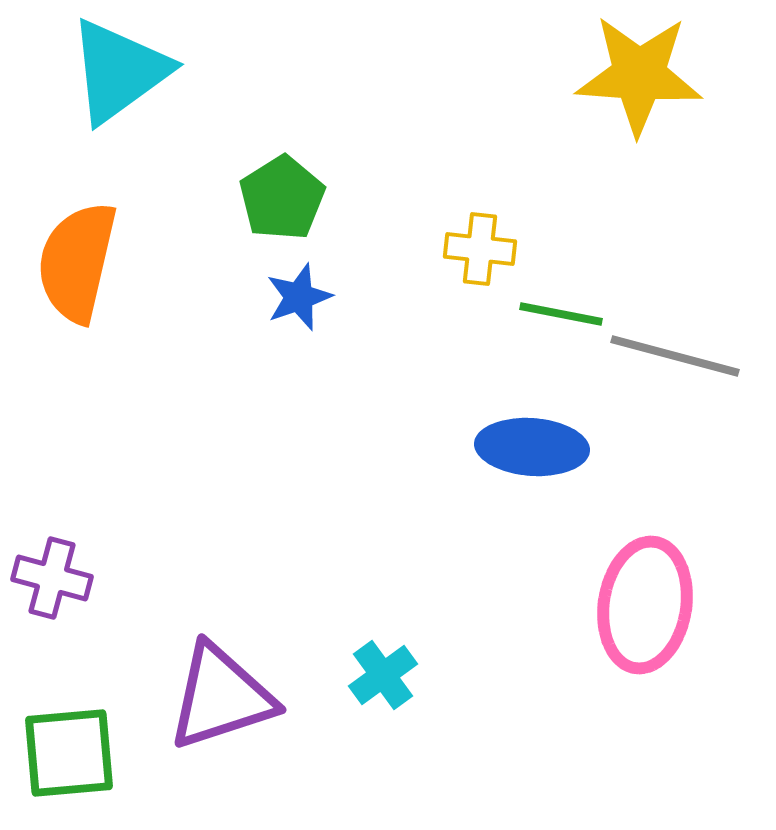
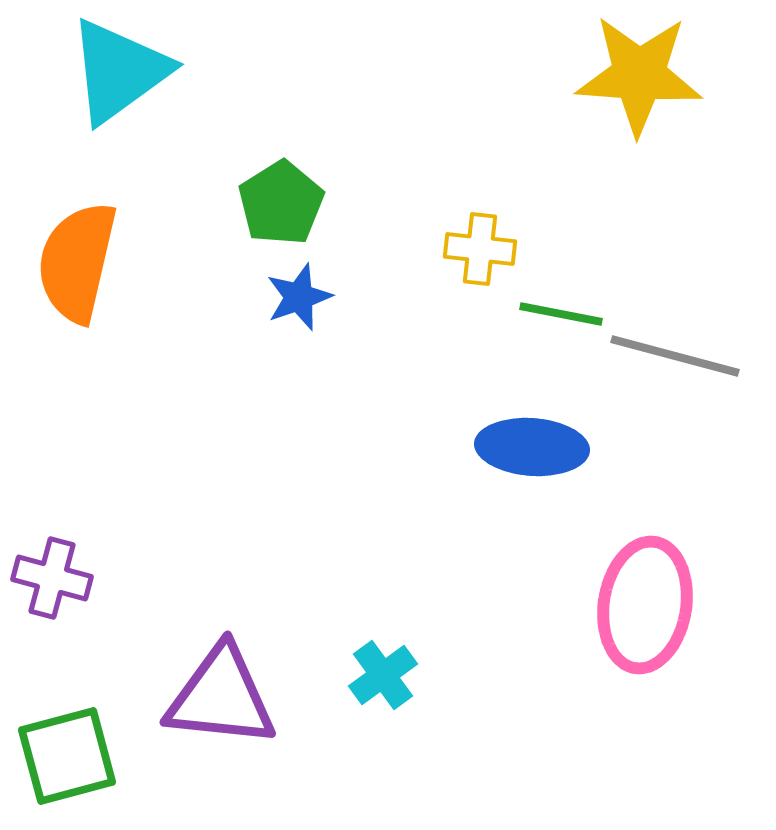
green pentagon: moved 1 px left, 5 px down
purple triangle: rotated 24 degrees clockwise
green square: moved 2 px left, 3 px down; rotated 10 degrees counterclockwise
